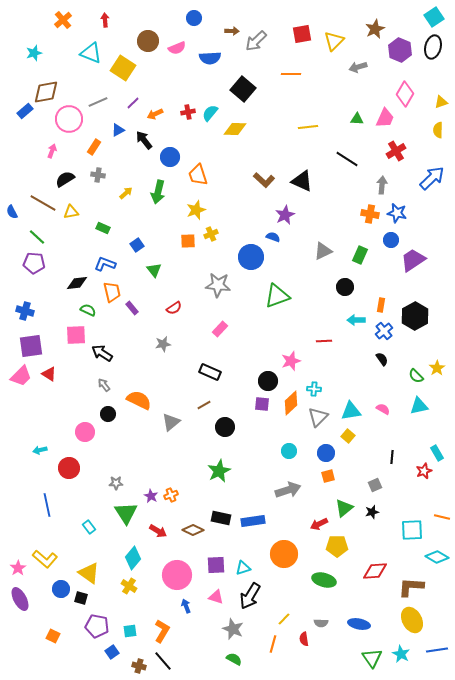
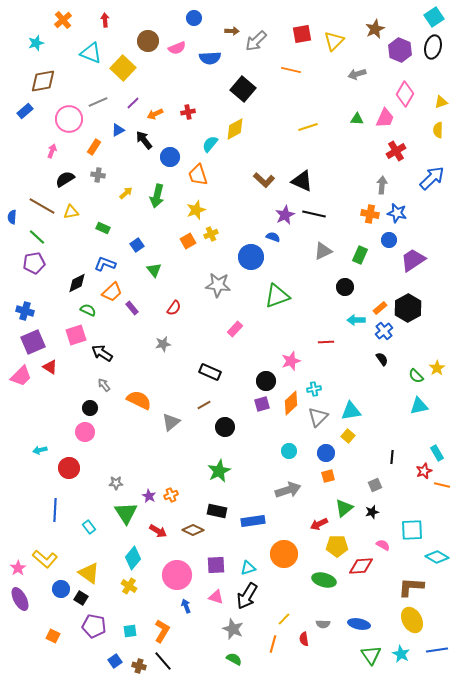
cyan star at (34, 53): moved 2 px right, 10 px up
gray arrow at (358, 67): moved 1 px left, 7 px down
yellow square at (123, 68): rotated 10 degrees clockwise
orange line at (291, 74): moved 4 px up; rotated 12 degrees clockwise
brown diamond at (46, 92): moved 3 px left, 11 px up
cyan semicircle at (210, 113): moved 31 px down
yellow line at (308, 127): rotated 12 degrees counterclockwise
yellow diamond at (235, 129): rotated 30 degrees counterclockwise
black line at (347, 159): moved 33 px left, 55 px down; rotated 20 degrees counterclockwise
green arrow at (158, 192): moved 1 px left, 4 px down
brown line at (43, 203): moved 1 px left, 3 px down
blue semicircle at (12, 212): moved 5 px down; rotated 32 degrees clockwise
blue circle at (391, 240): moved 2 px left
orange square at (188, 241): rotated 28 degrees counterclockwise
purple pentagon at (34, 263): rotated 15 degrees counterclockwise
black diamond at (77, 283): rotated 20 degrees counterclockwise
orange trapezoid at (112, 292): rotated 60 degrees clockwise
orange rectangle at (381, 305): moved 1 px left, 3 px down; rotated 40 degrees clockwise
red semicircle at (174, 308): rotated 21 degrees counterclockwise
black hexagon at (415, 316): moved 7 px left, 8 px up
pink rectangle at (220, 329): moved 15 px right
pink square at (76, 335): rotated 15 degrees counterclockwise
red line at (324, 341): moved 2 px right, 1 px down
purple square at (31, 346): moved 2 px right, 4 px up; rotated 15 degrees counterclockwise
red triangle at (49, 374): moved 1 px right, 7 px up
black circle at (268, 381): moved 2 px left
cyan cross at (314, 389): rotated 16 degrees counterclockwise
purple square at (262, 404): rotated 21 degrees counterclockwise
pink semicircle at (383, 409): moved 136 px down
black circle at (108, 414): moved 18 px left, 6 px up
purple star at (151, 496): moved 2 px left
blue line at (47, 505): moved 8 px right, 5 px down; rotated 15 degrees clockwise
orange line at (442, 517): moved 32 px up
black rectangle at (221, 518): moved 4 px left, 7 px up
cyan triangle at (243, 568): moved 5 px right
red diamond at (375, 571): moved 14 px left, 5 px up
black arrow at (250, 596): moved 3 px left
black square at (81, 598): rotated 16 degrees clockwise
gray semicircle at (321, 623): moved 2 px right, 1 px down
purple pentagon at (97, 626): moved 3 px left
blue square at (112, 652): moved 3 px right, 9 px down
green triangle at (372, 658): moved 1 px left, 3 px up
